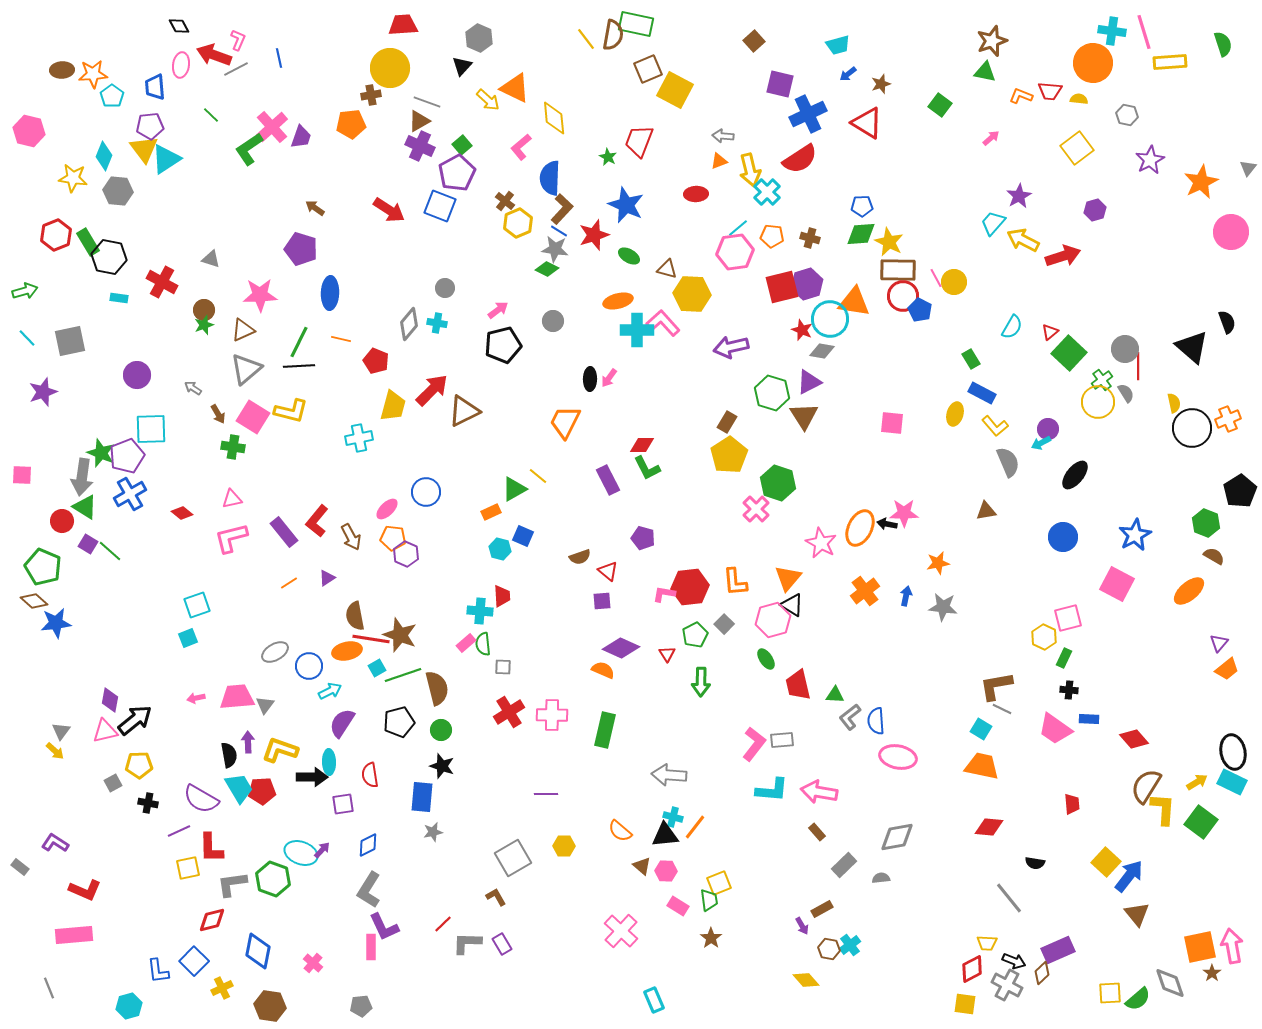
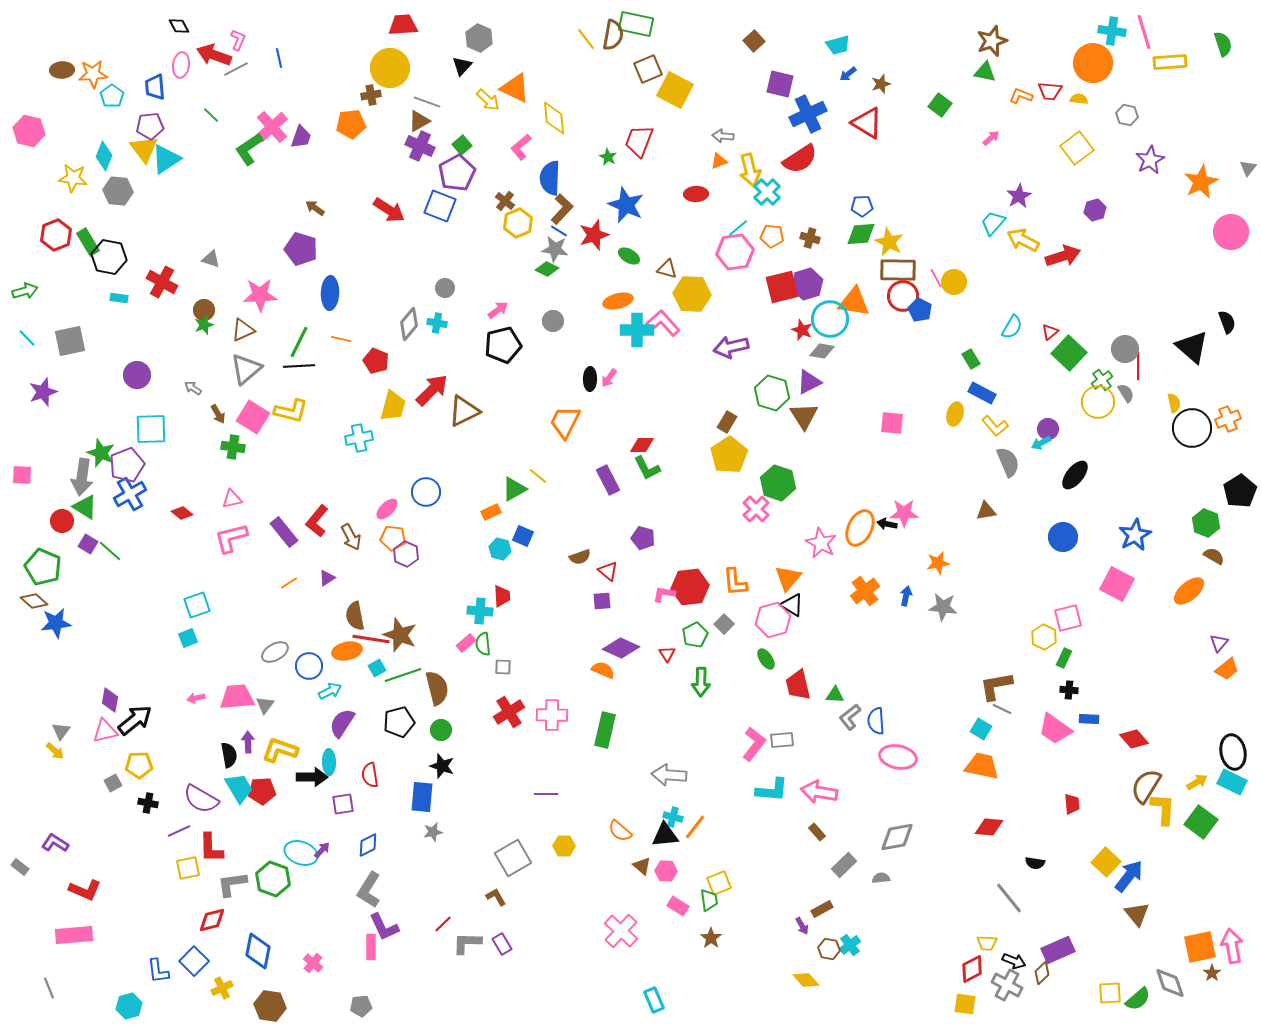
purple pentagon at (127, 456): moved 9 px down
